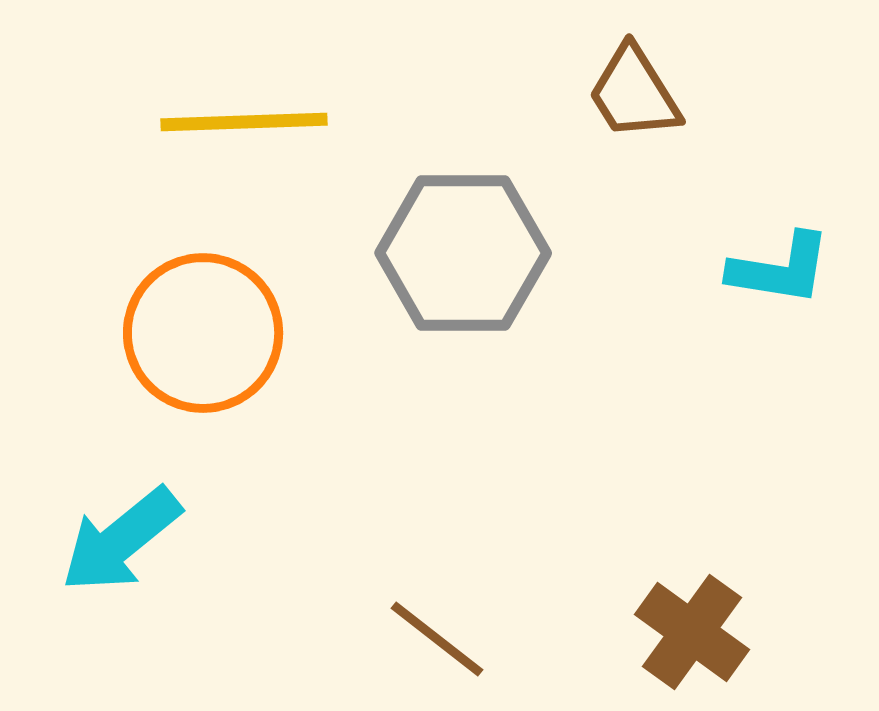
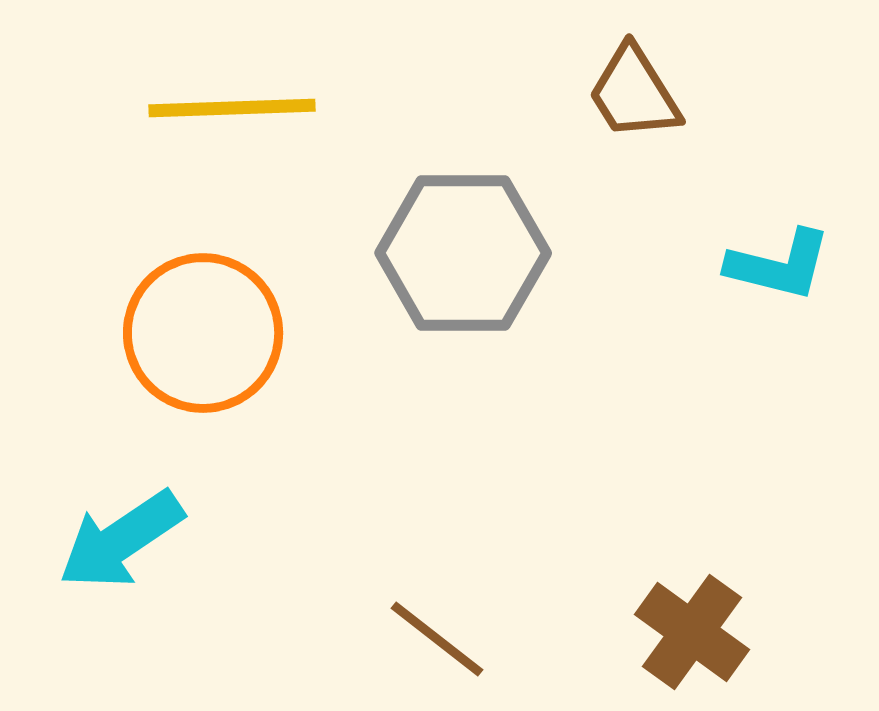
yellow line: moved 12 px left, 14 px up
cyan L-shape: moved 1 px left, 4 px up; rotated 5 degrees clockwise
cyan arrow: rotated 5 degrees clockwise
